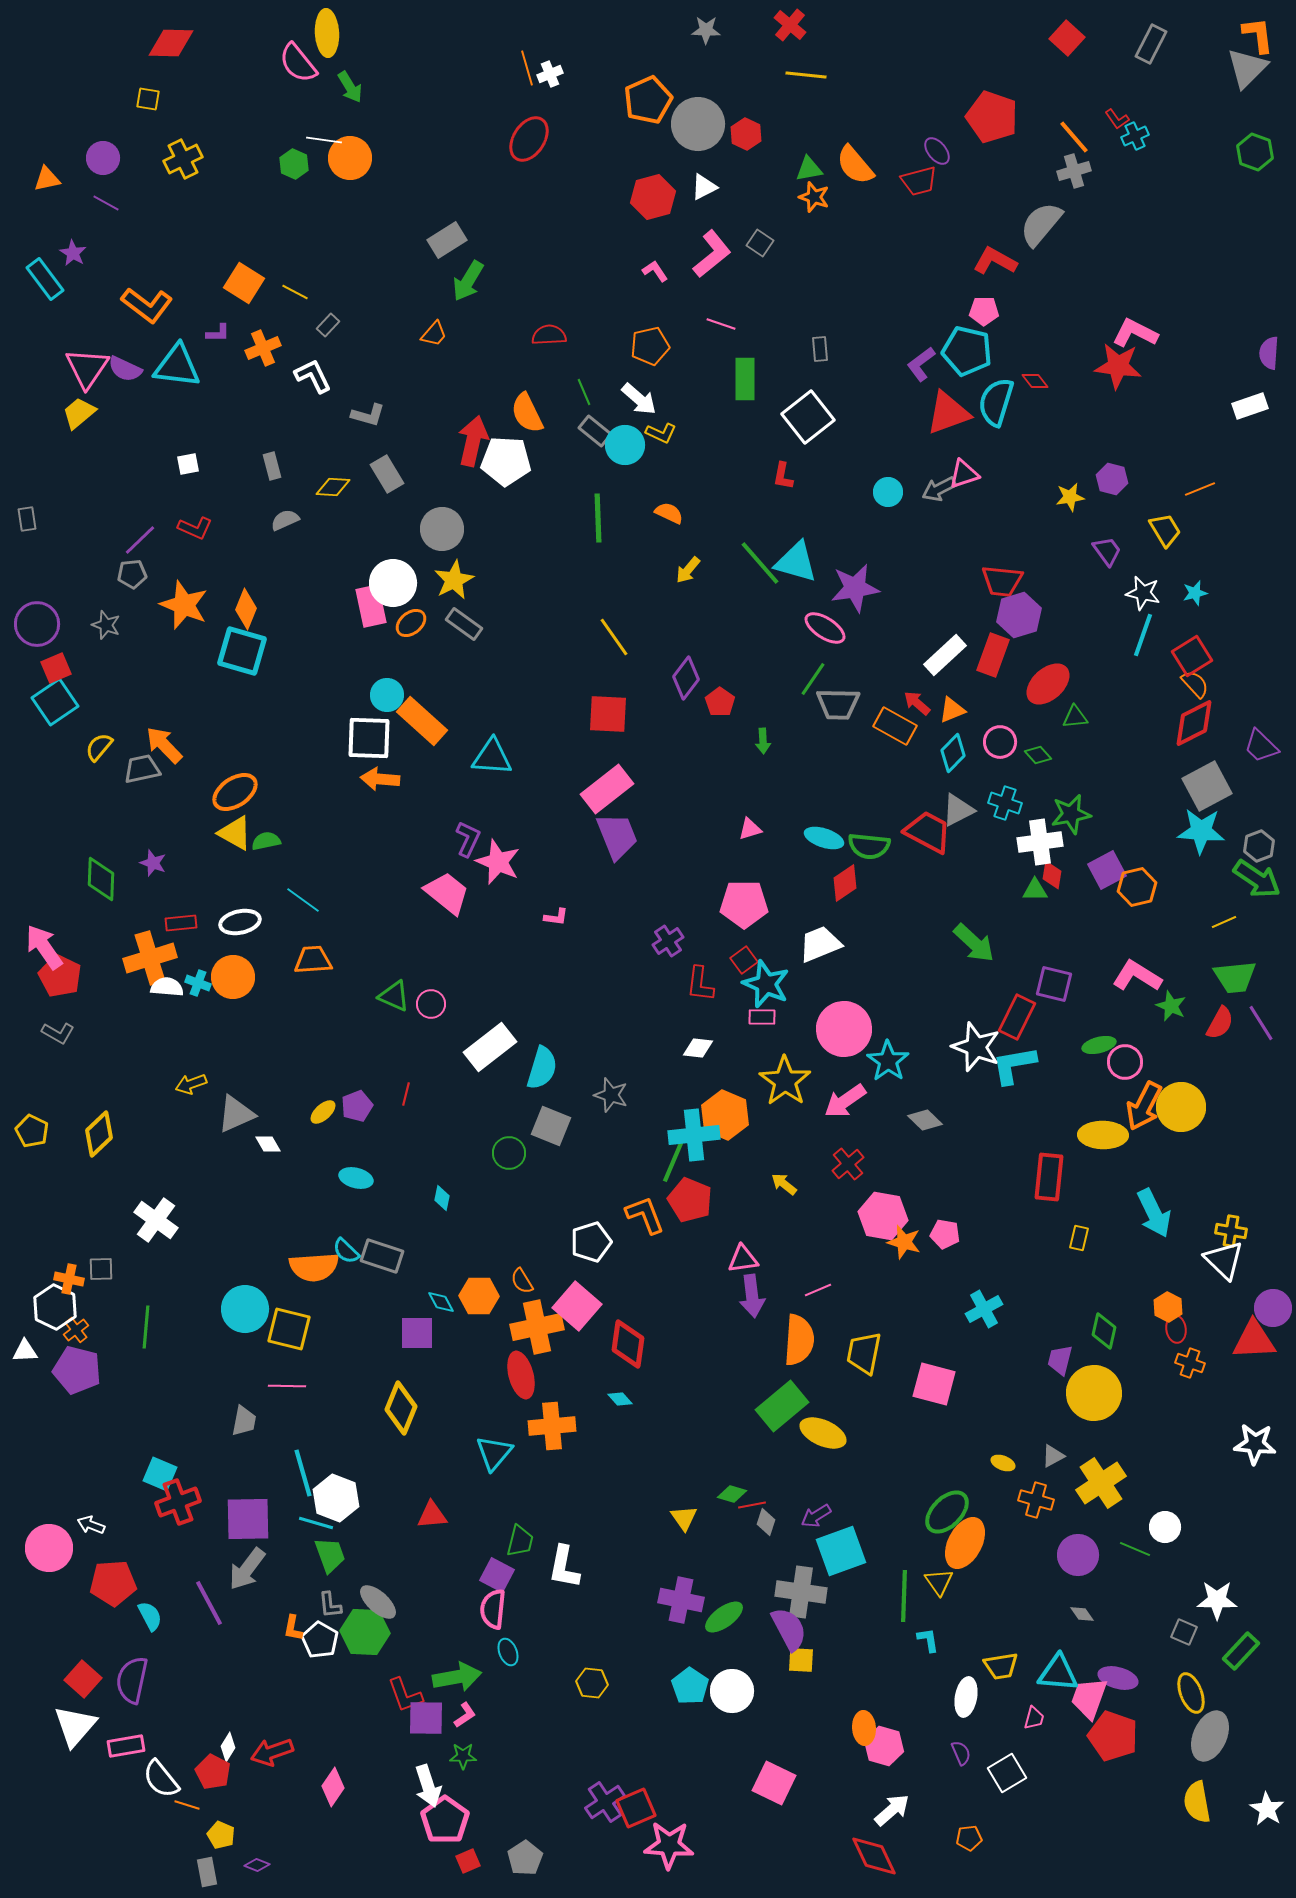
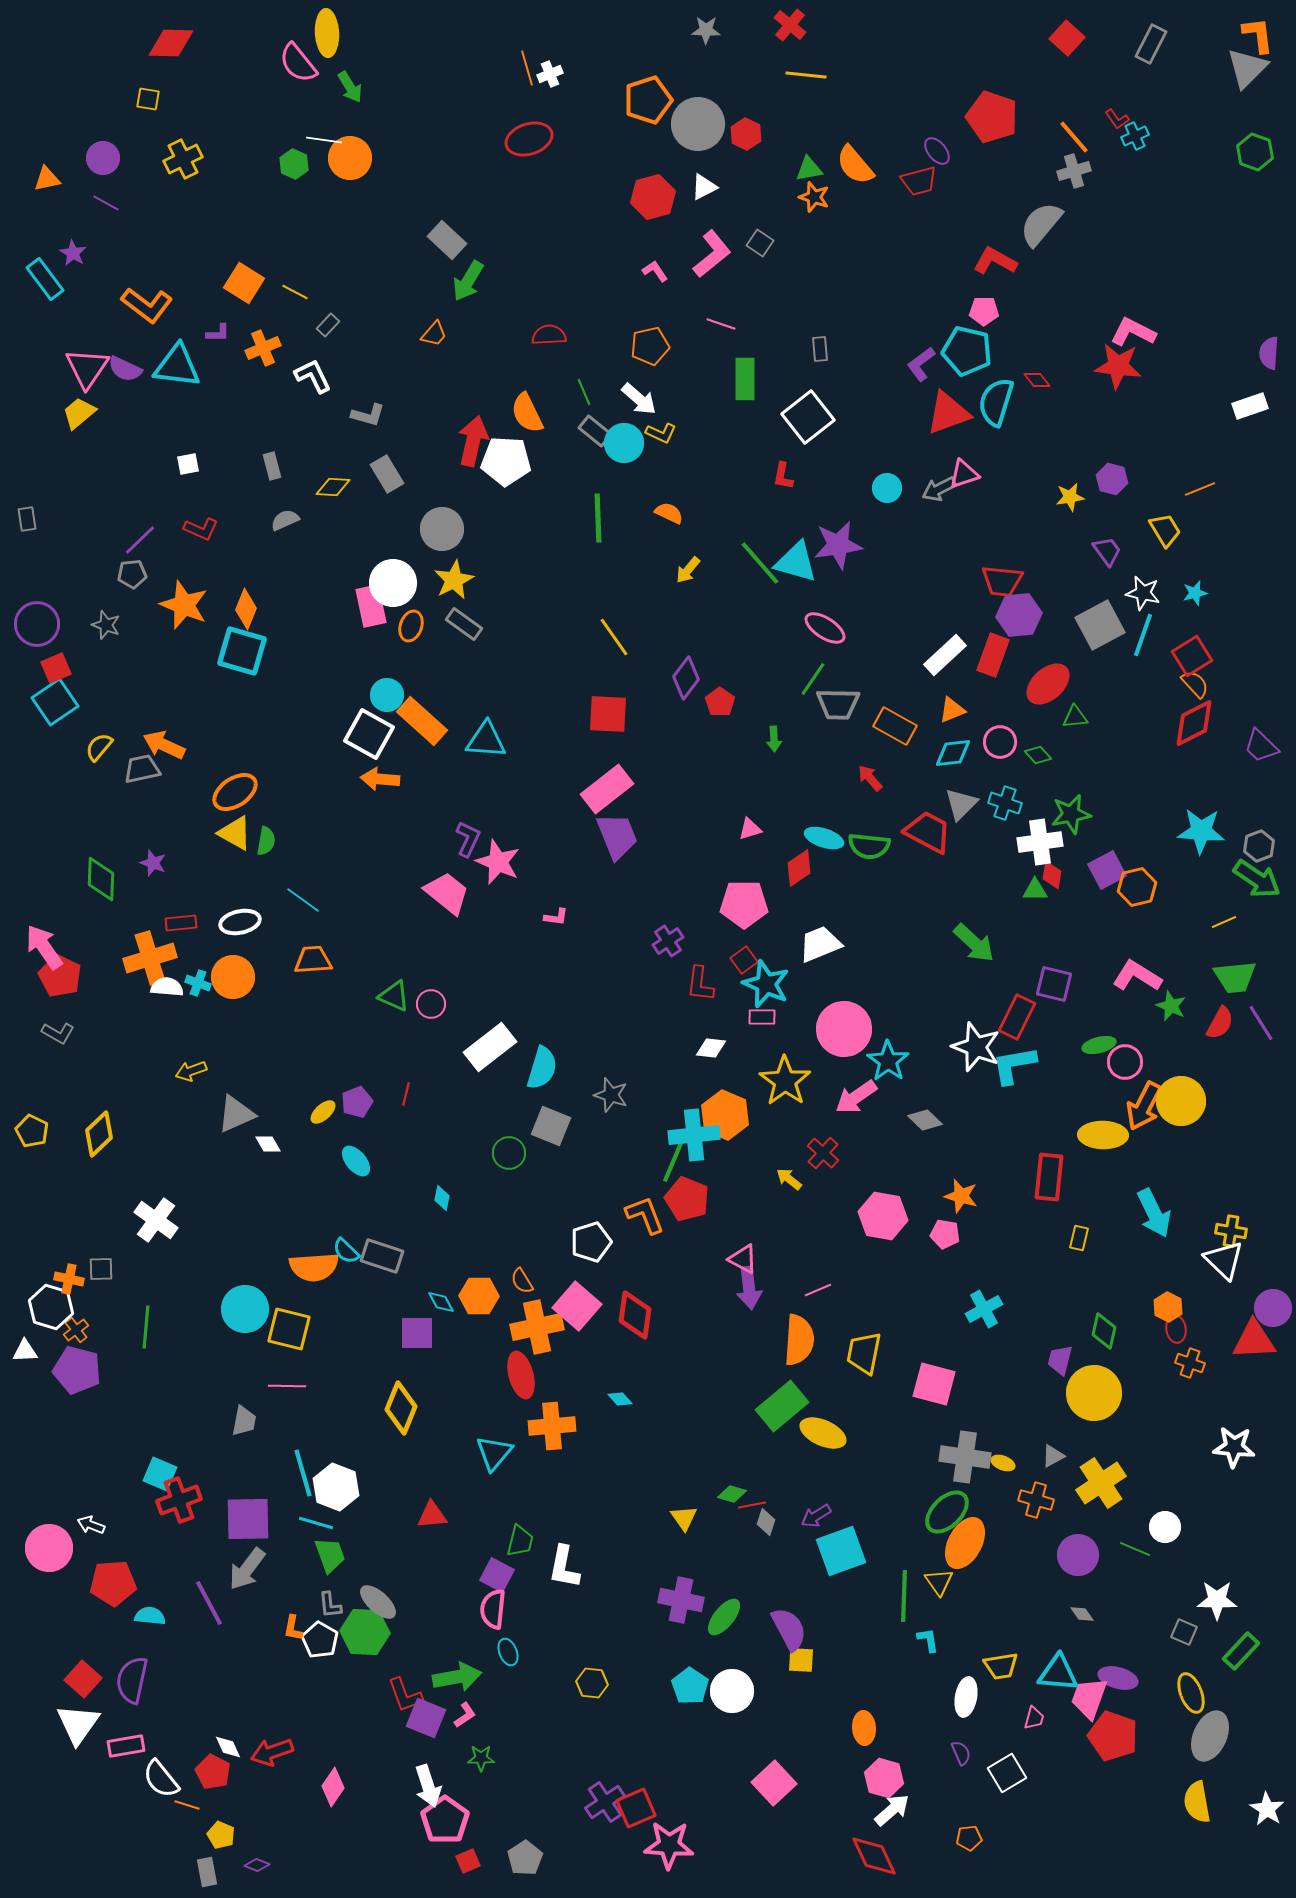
orange pentagon at (648, 100): rotated 6 degrees clockwise
red ellipse at (529, 139): rotated 39 degrees clockwise
gray rectangle at (447, 240): rotated 75 degrees clockwise
pink L-shape at (1135, 333): moved 2 px left, 1 px up
red diamond at (1035, 381): moved 2 px right, 1 px up
cyan circle at (625, 445): moved 1 px left, 2 px up
cyan circle at (888, 492): moved 1 px left, 4 px up
red L-shape at (195, 528): moved 6 px right, 1 px down
purple star at (855, 588): moved 17 px left, 43 px up
purple hexagon at (1019, 615): rotated 12 degrees clockwise
orange ellipse at (411, 623): moved 3 px down; rotated 32 degrees counterclockwise
red arrow at (917, 703): moved 47 px left, 75 px down; rotated 8 degrees clockwise
white square at (369, 738): moved 4 px up; rotated 27 degrees clockwise
green arrow at (763, 741): moved 11 px right, 2 px up
orange arrow at (164, 745): rotated 21 degrees counterclockwise
cyan diamond at (953, 753): rotated 39 degrees clockwise
cyan triangle at (492, 757): moved 6 px left, 17 px up
gray square at (1207, 786): moved 107 px left, 161 px up
gray triangle at (958, 810): moved 3 px right, 6 px up; rotated 18 degrees counterclockwise
green semicircle at (266, 841): rotated 112 degrees clockwise
red diamond at (845, 883): moved 46 px left, 15 px up
white diamond at (698, 1048): moved 13 px right
yellow arrow at (191, 1084): moved 13 px up
pink arrow at (845, 1101): moved 11 px right, 4 px up
purple pentagon at (357, 1106): moved 4 px up
yellow circle at (1181, 1107): moved 6 px up
red cross at (848, 1164): moved 25 px left, 11 px up; rotated 8 degrees counterclockwise
cyan ellipse at (356, 1178): moved 17 px up; rotated 36 degrees clockwise
yellow arrow at (784, 1184): moved 5 px right, 5 px up
red pentagon at (690, 1200): moved 3 px left, 1 px up
orange star at (904, 1242): moved 57 px right, 46 px up
pink triangle at (743, 1259): rotated 36 degrees clockwise
purple arrow at (752, 1296): moved 3 px left, 8 px up
white hexagon at (55, 1307): moved 4 px left; rotated 9 degrees counterclockwise
red diamond at (628, 1344): moved 7 px right, 29 px up
white star at (1255, 1444): moved 21 px left, 3 px down
white hexagon at (336, 1498): moved 11 px up
red cross at (178, 1502): moved 1 px right, 2 px up
gray cross at (801, 1592): moved 164 px right, 135 px up
cyan semicircle at (150, 1616): rotated 56 degrees counterclockwise
green ellipse at (724, 1617): rotated 15 degrees counterclockwise
purple square at (426, 1718): rotated 21 degrees clockwise
white triangle at (75, 1726): moved 3 px right, 2 px up; rotated 6 degrees counterclockwise
pink hexagon at (884, 1746): moved 32 px down
white diamond at (228, 1747): rotated 56 degrees counterclockwise
green star at (463, 1756): moved 18 px right, 2 px down
pink square at (774, 1783): rotated 21 degrees clockwise
